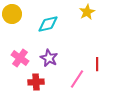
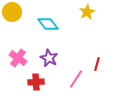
yellow circle: moved 2 px up
cyan diamond: rotated 65 degrees clockwise
pink cross: moved 2 px left
red line: rotated 16 degrees clockwise
pink line: moved 1 px left
